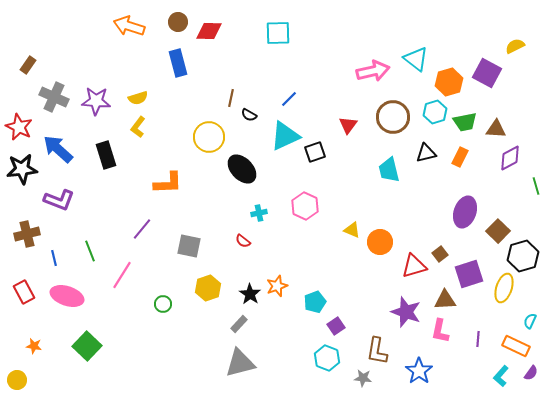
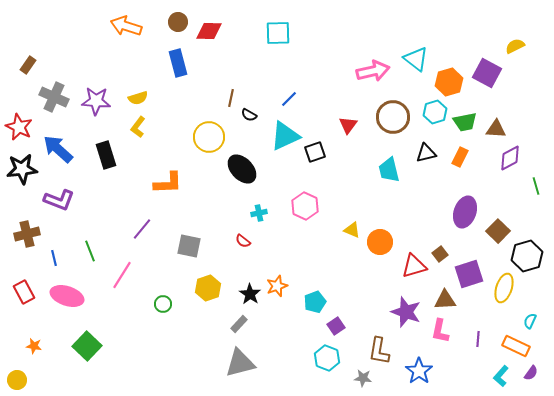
orange arrow at (129, 26): moved 3 px left
black hexagon at (523, 256): moved 4 px right
brown L-shape at (377, 351): moved 2 px right
